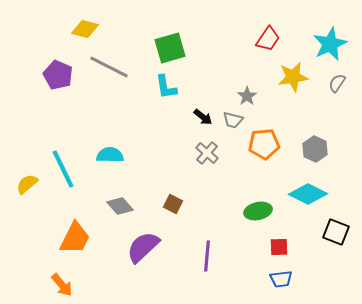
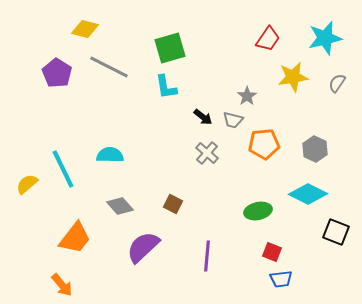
cyan star: moved 5 px left, 6 px up; rotated 12 degrees clockwise
purple pentagon: moved 1 px left, 2 px up; rotated 8 degrees clockwise
orange trapezoid: rotated 12 degrees clockwise
red square: moved 7 px left, 5 px down; rotated 24 degrees clockwise
